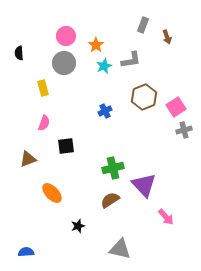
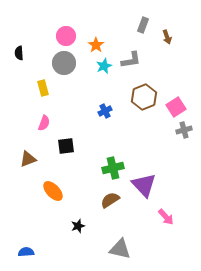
orange ellipse: moved 1 px right, 2 px up
